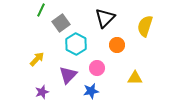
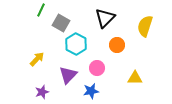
gray square: rotated 24 degrees counterclockwise
